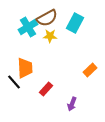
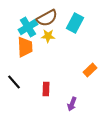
yellow star: moved 2 px left
orange trapezoid: moved 21 px up
red rectangle: rotated 40 degrees counterclockwise
